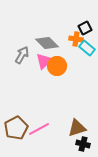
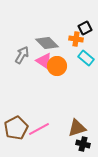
cyan rectangle: moved 1 px left, 10 px down
pink triangle: rotated 42 degrees counterclockwise
